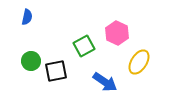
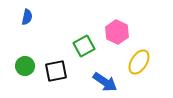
pink hexagon: moved 1 px up
green circle: moved 6 px left, 5 px down
